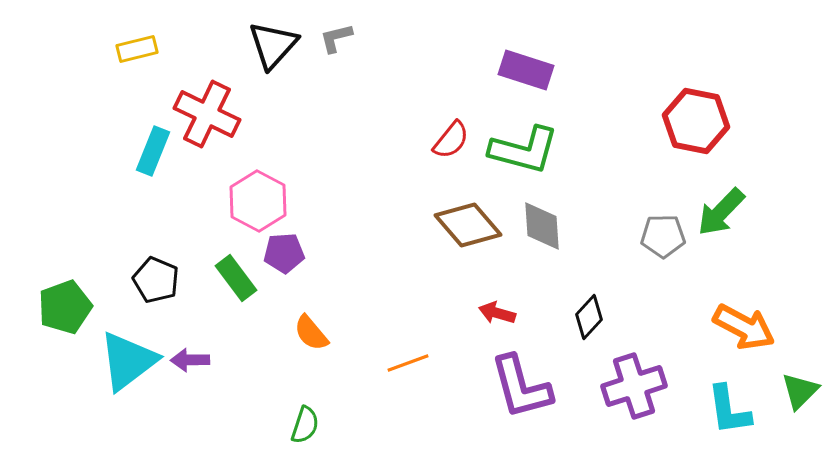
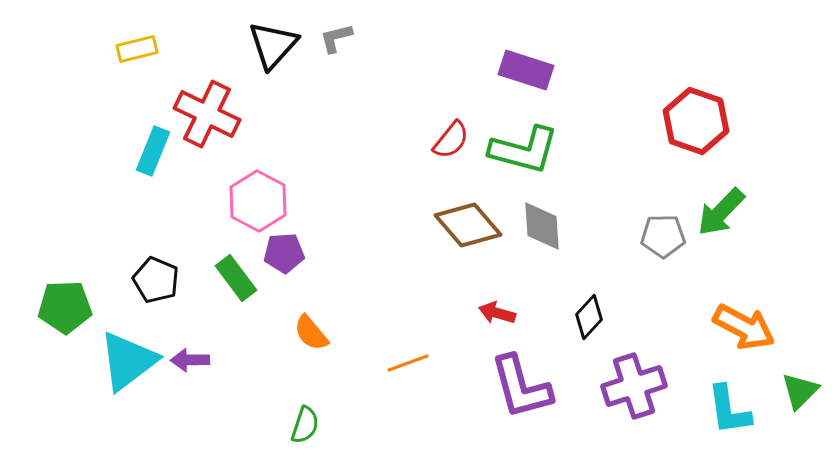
red hexagon: rotated 8 degrees clockwise
green pentagon: rotated 18 degrees clockwise
